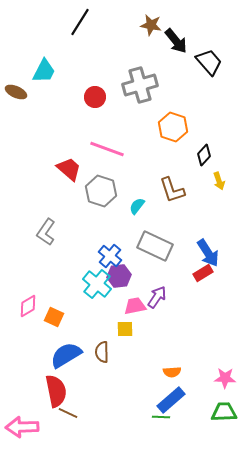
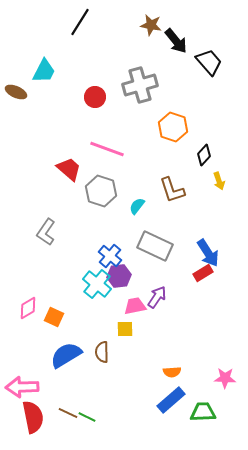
pink diamond: moved 2 px down
red semicircle: moved 23 px left, 26 px down
green trapezoid: moved 21 px left
green line: moved 74 px left; rotated 24 degrees clockwise
pink arrow: moved 40 px up
